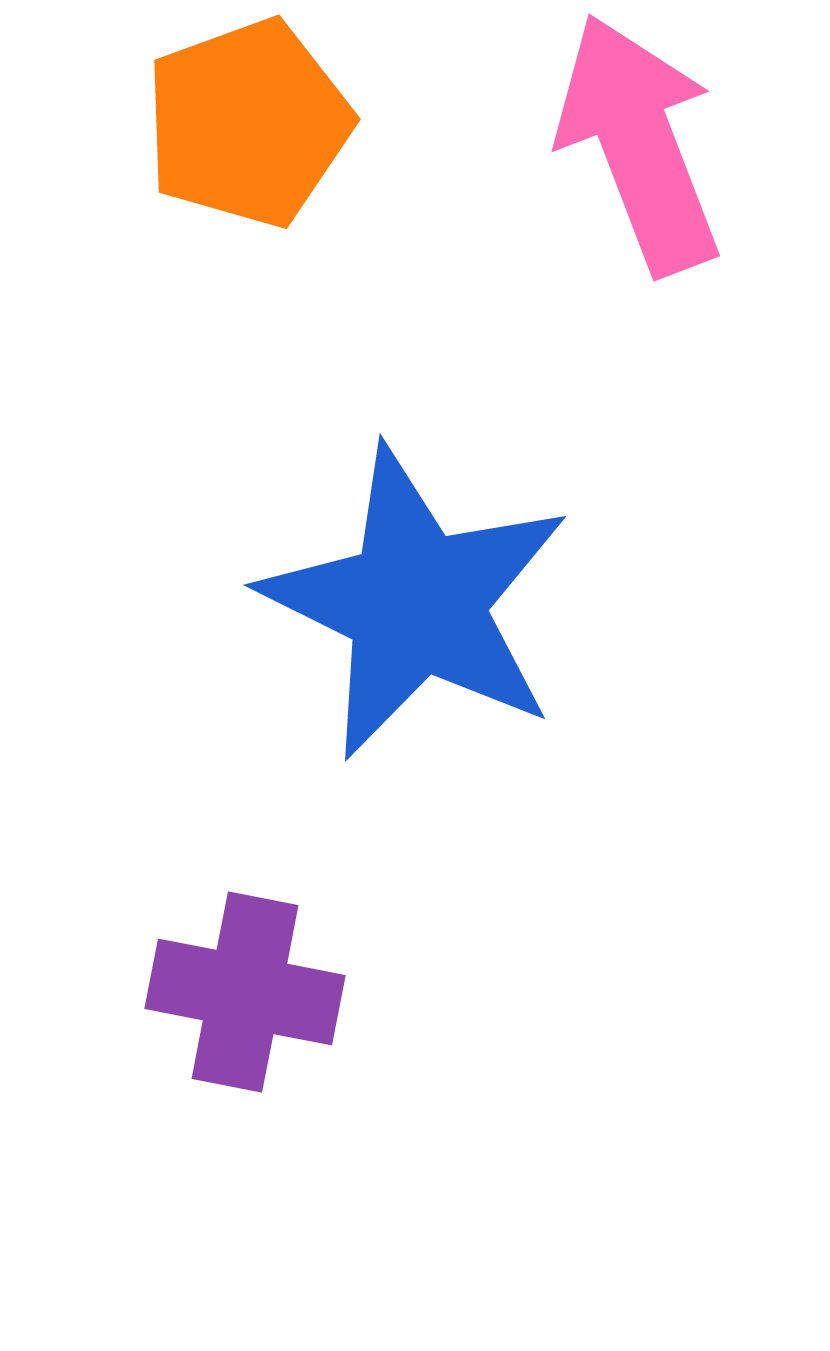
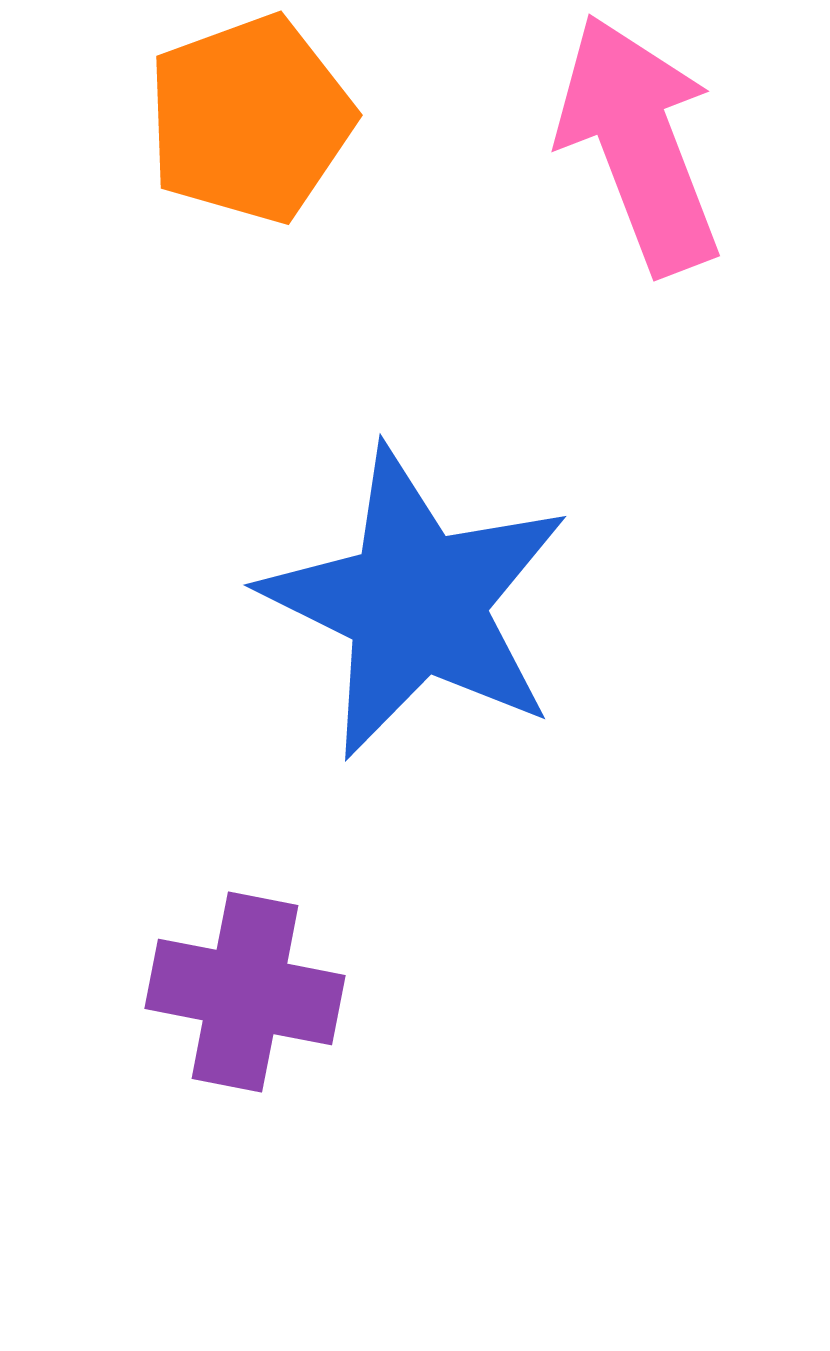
orange pentagon: moved 2 px right, 4 px up
